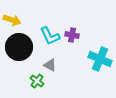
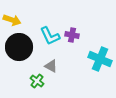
gray triangle: moved 1 px right, 1 px down
